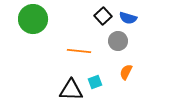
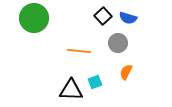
green circle: moved 1 px right, 1 px up
gray circle: moved 2 px down
